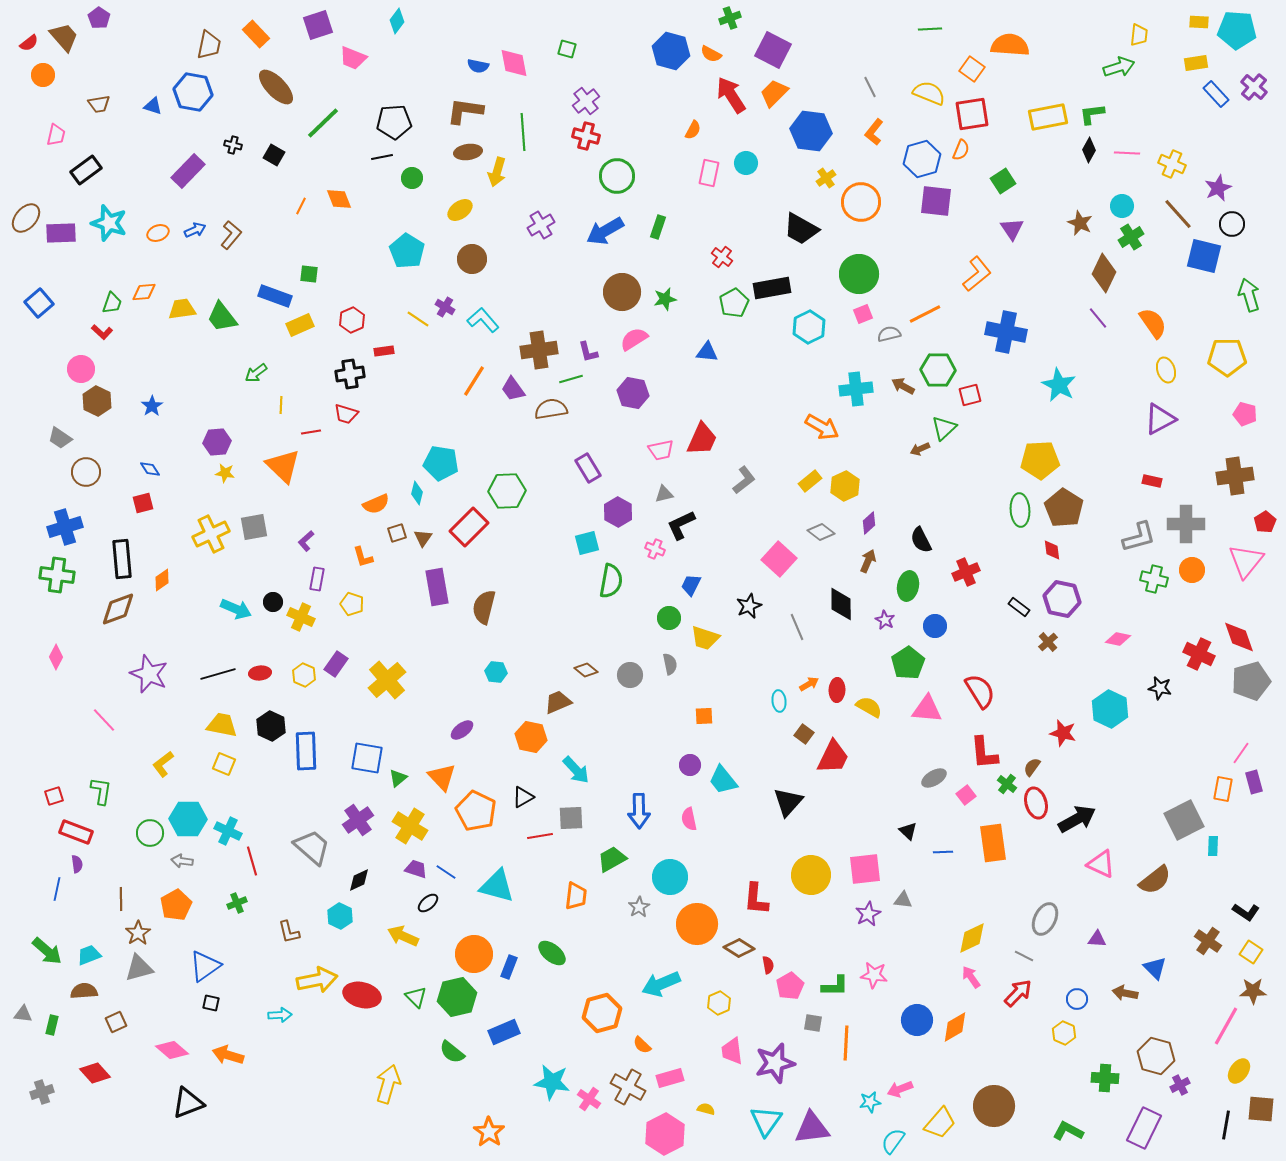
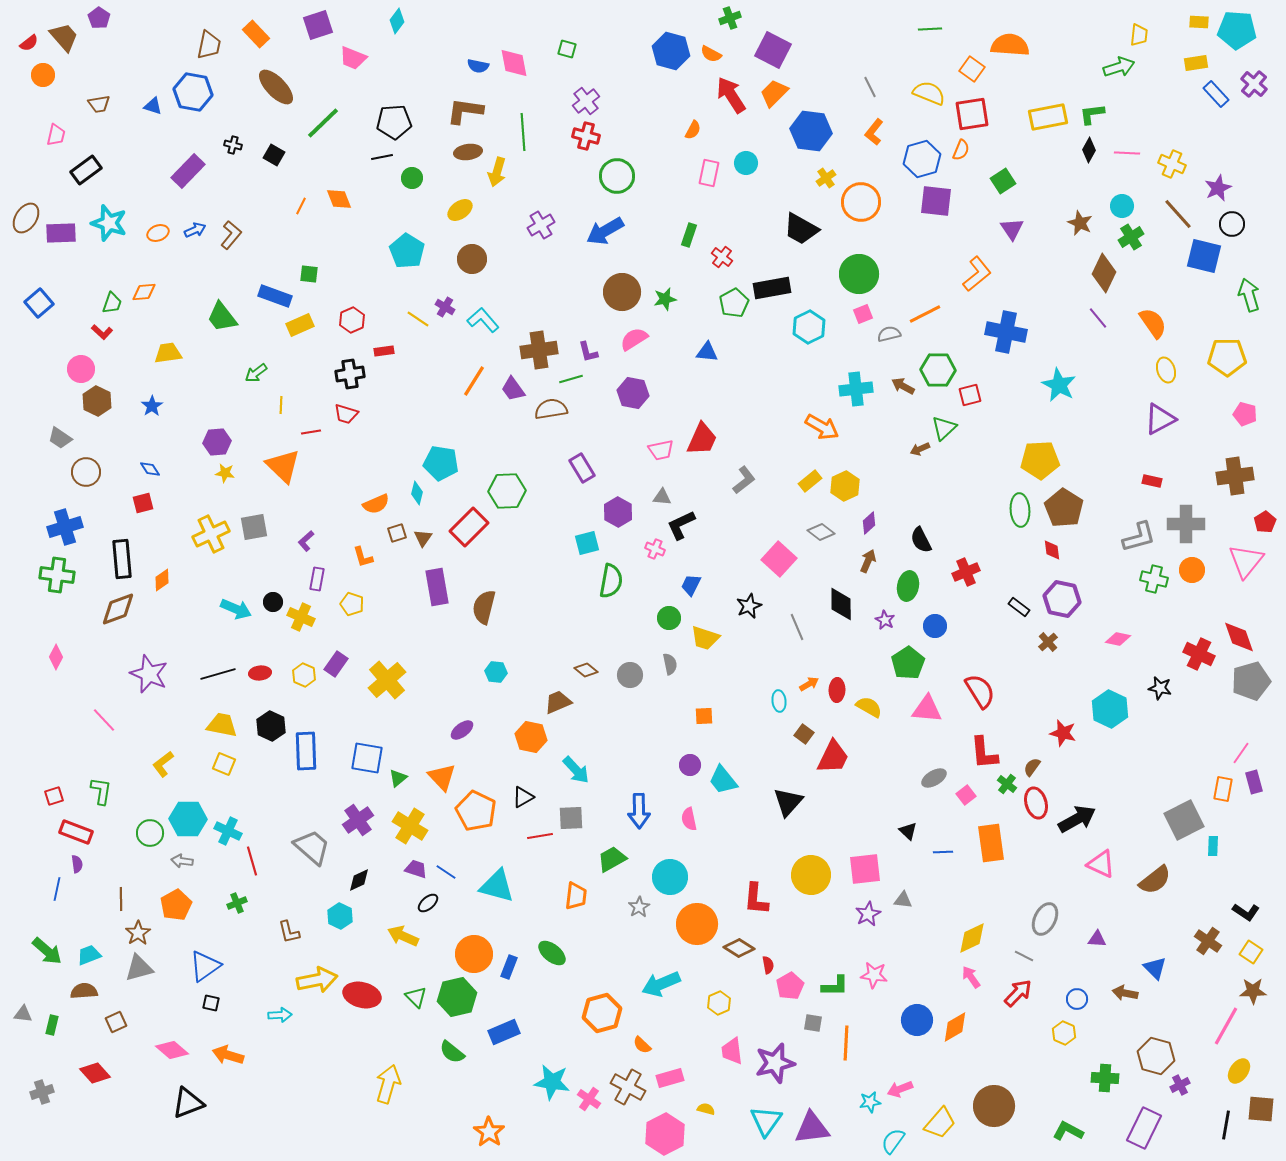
purple cross at (1254, 87): moved 3 px up
brown ellipse at (26, 218): rotated 8 degrees counterclockwise
green rectangle at (658, 227): moved 31 px right, 8 px down
yellow trapezoid at (182, 309): moved 14 px left, 44 px down
purple rectangle at (588, 468): moved 6 px left
gray triangle at (664, 494): moved 2 px left, 3 px down; rotated 18 degrees clockwise
orange rectangle at (993, 843): moved 2 px left
